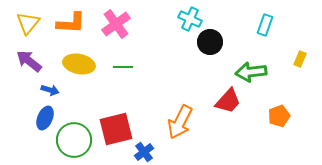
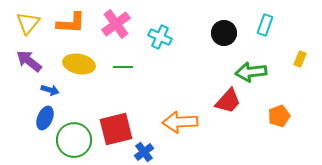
cyan cross: moved 30 px left, 18 px down
black circle: moved 14 px right, 9 px up
orange arrow: rotated 60 degrees clockwise
